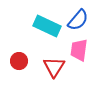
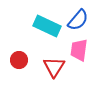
red circle: moved 1 px up
